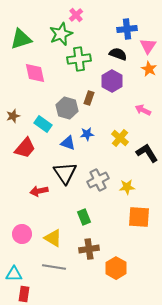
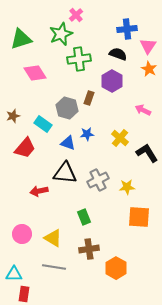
pink diamond: rotated 20 degrees counterclockwise
black triangle: rotated 50 degrees counterclockwise
